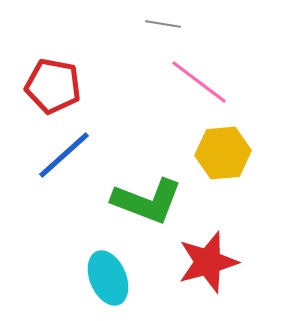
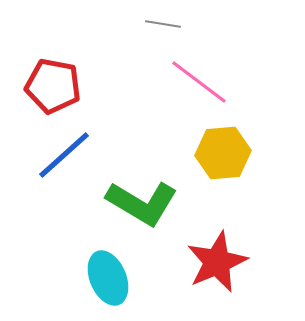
green L-shape: moved 5 px left, 2 px down; rotated 10 degrees clockwise
red star: moved 9 px right; rotated 8 degrees counterclockwise
